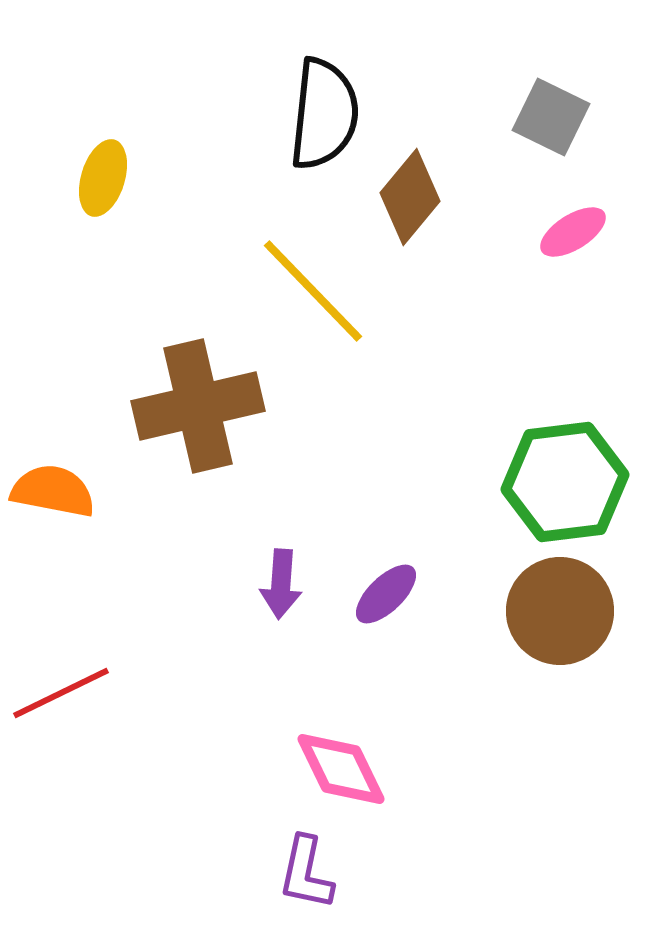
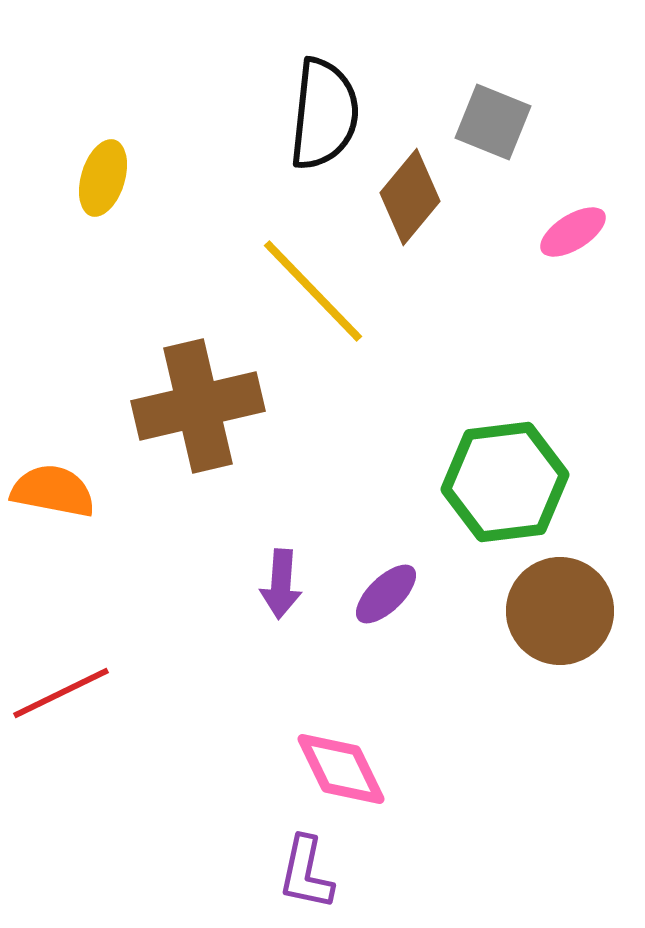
gray square: moved 58 px left, 5 px down; rotated 4 degrees counterclockwise
green hexagon: moved 60 px left
